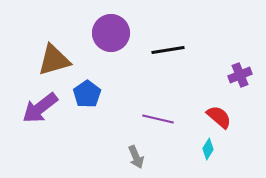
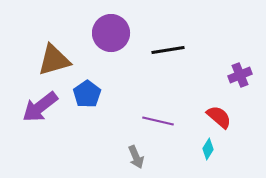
purple arrow: moved 1 px up
purple line: moved 2 px down
